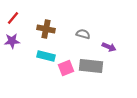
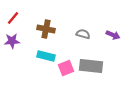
purple arrow: moved 4 px right, 12 px up
